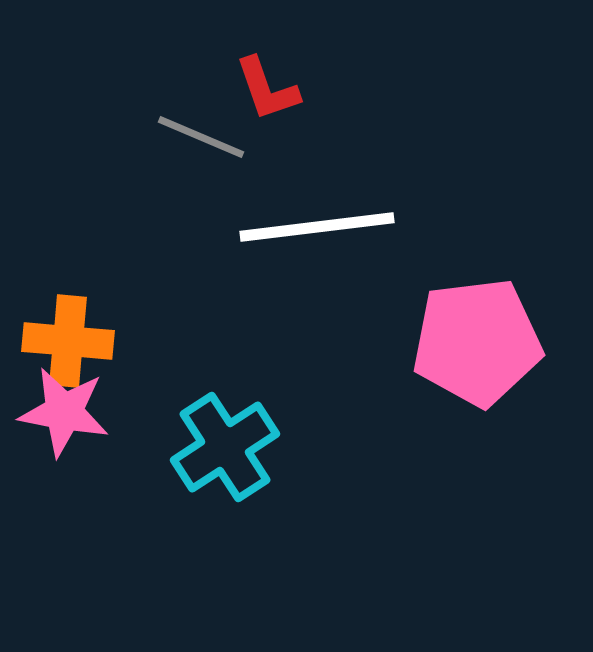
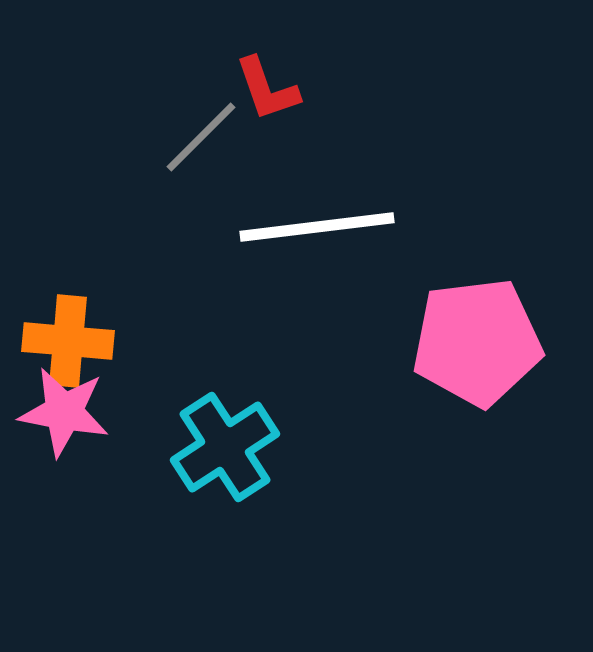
gray line: rotated 68 degrees counterclockwise
